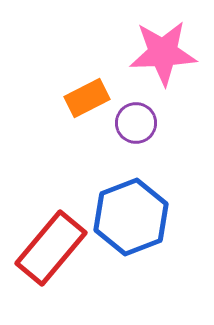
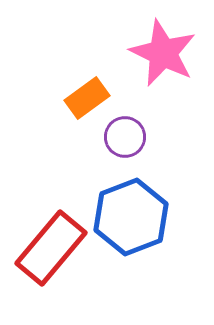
pink star: rotated 28 degrees clockwise
orange rectangle: rotated 9 degrees counterclockwise
purple circle: moved 11 px left, 14 px down
